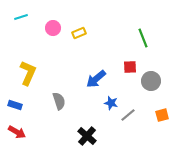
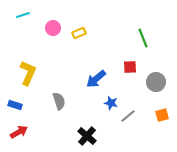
cyan line: moved 2 px right, 2 px up
gray circle: moved 5 px right, 1 px down
gray line: moved 1 px down
red arrow: moved 2 px right; rotated 60 degrees counterclockwise
